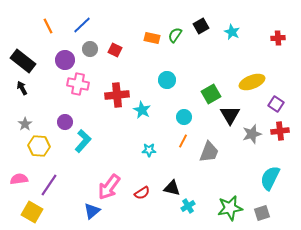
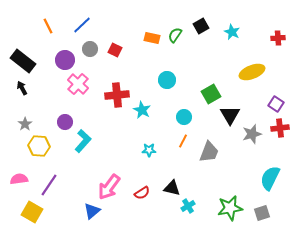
yellow ellipse at (252, 82): moved 10 px up
pink cross at (78, 84): rotated 30 degrees clockwise
red cross at (280, 131): moved 3 px up
